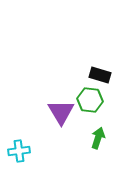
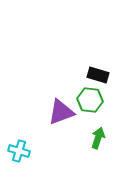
black rectangle: moved 2 px left
purple triangle: rotated 40 degrees clockwise
cyan cross: rotated 25 degrees clockwise
